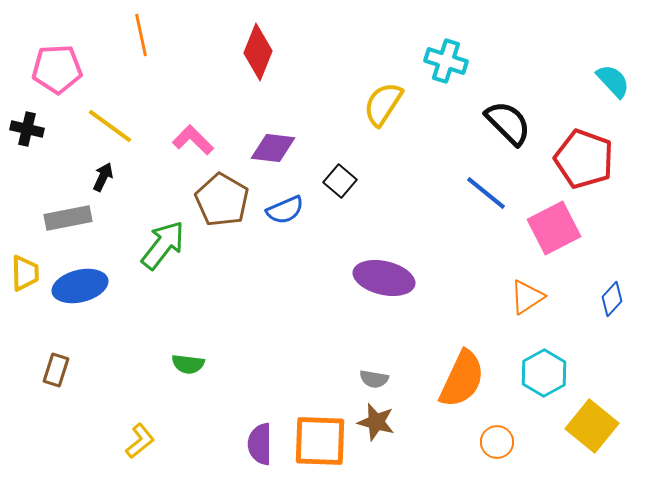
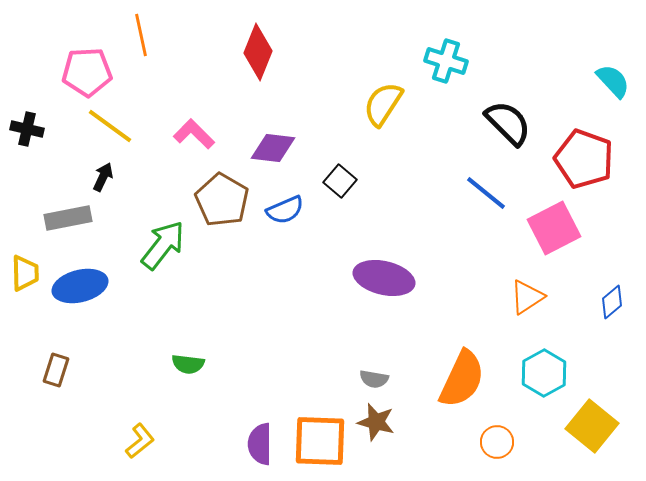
pink pentagon: moved 30 px right, 3 px down
pink L-shape: moved 1 px right, 6 px up
blue diamond: moved 3 px down; rotated 8 degrees clockwise
